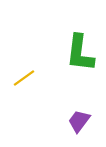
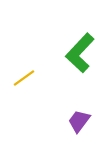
green L-shape: rotated 36 degrees clockwise
